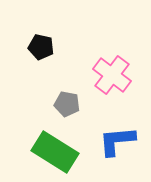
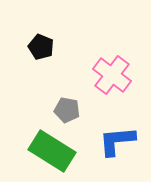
black pentagon: rotated 10 degrees clockwise
gray pentagon: moved 6 px down
green rectangle: moved 3 px left, 1 px up
